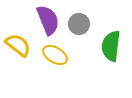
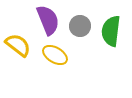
gray circle: moved 1 px right, 2 px down
green semicircle: moved 15 px up
